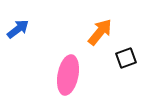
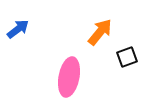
black square: moved 1 px right, 1 px up
pink ellipse: moved 1 px right, 2 px down
